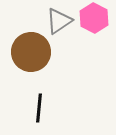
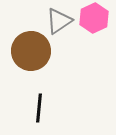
pink hexagon: rotated 8 degrees clockwise
brown circle: moved 1 px up
